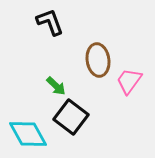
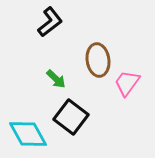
black L-shape: rotated 72 degrees clockwise
pink trapezoid: moved 2 px left, 2 px down
green arrow: moved 7 px up
